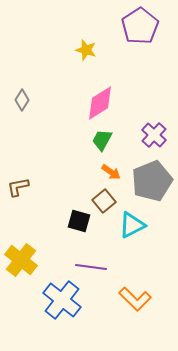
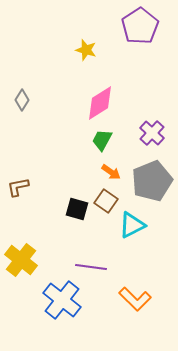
purple cross: moved 2 px left, 2 px up
brown square: moved 2 px right; rotated 15 degrees counterclockwise
black square: moved 2 px left, 12 px up
